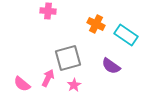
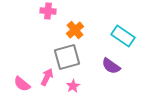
orange cross: moved 21 px left, 6 px down; rotated 24 degrees clockwise
cyan rectangle: moved 3 px left, 1 px down
gray square: moved 1 px left, 1 px up
pink arrow: moved 1 px left, 1 px up
pink star: moved 1 px left, 1 px down
